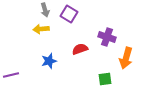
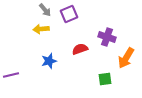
gray arrow: rotated 24 degrees counterclockwise
purple square: rotated 36 degrees clockwise
orange arrow: rotated 15 degrees clockwise
